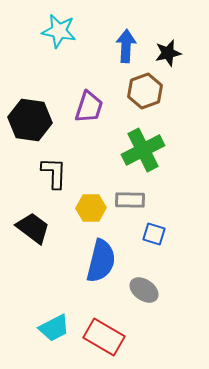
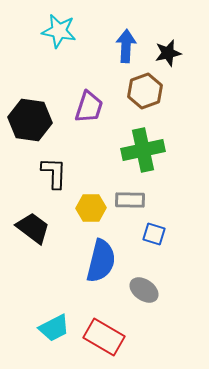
green cross: rotated 15 degrees clockwise
